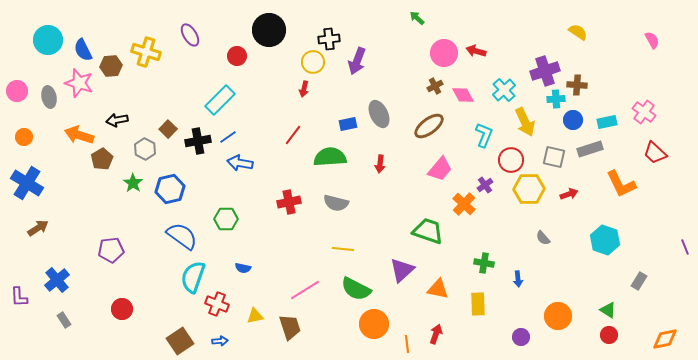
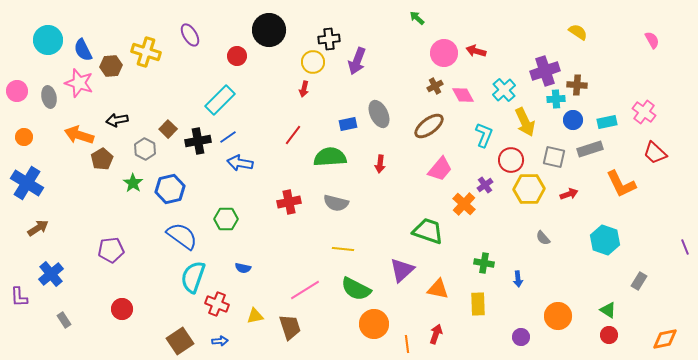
blue cross at (57, 280): moved 6 px left, 6 px up
